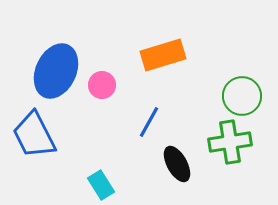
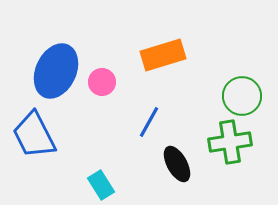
pink circle: moved 3 px up
